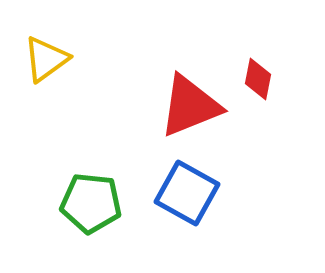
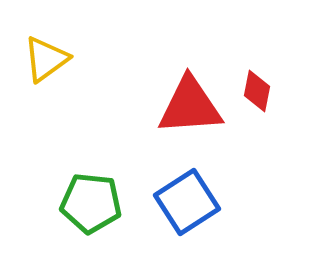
red diamond: moved 1 px left, 12 px down
red triangle: rotated 18 degrees clockwise
blue square: moved 9 px down; rotated 28 degrees clockwise
